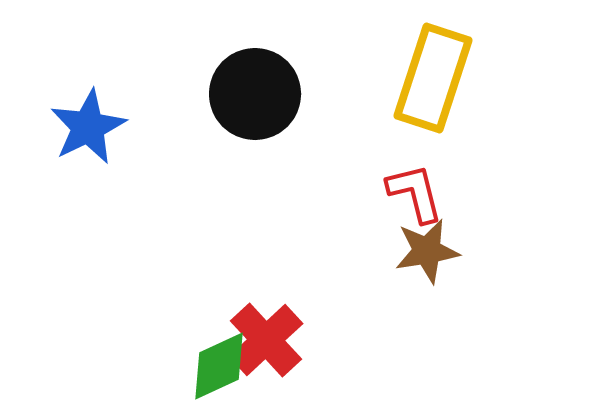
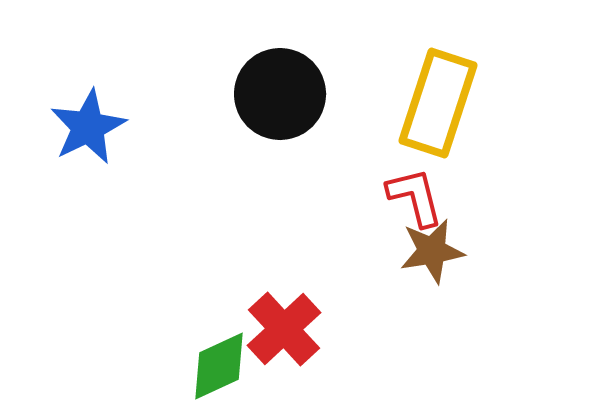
yellow rectangle: moved 5 px right, 25 px down
black circle: moved 25 px right
red L-shape: moved 4 px down
brown star: moved 5 px right
red cross: moved 18 px right, 11 px up
